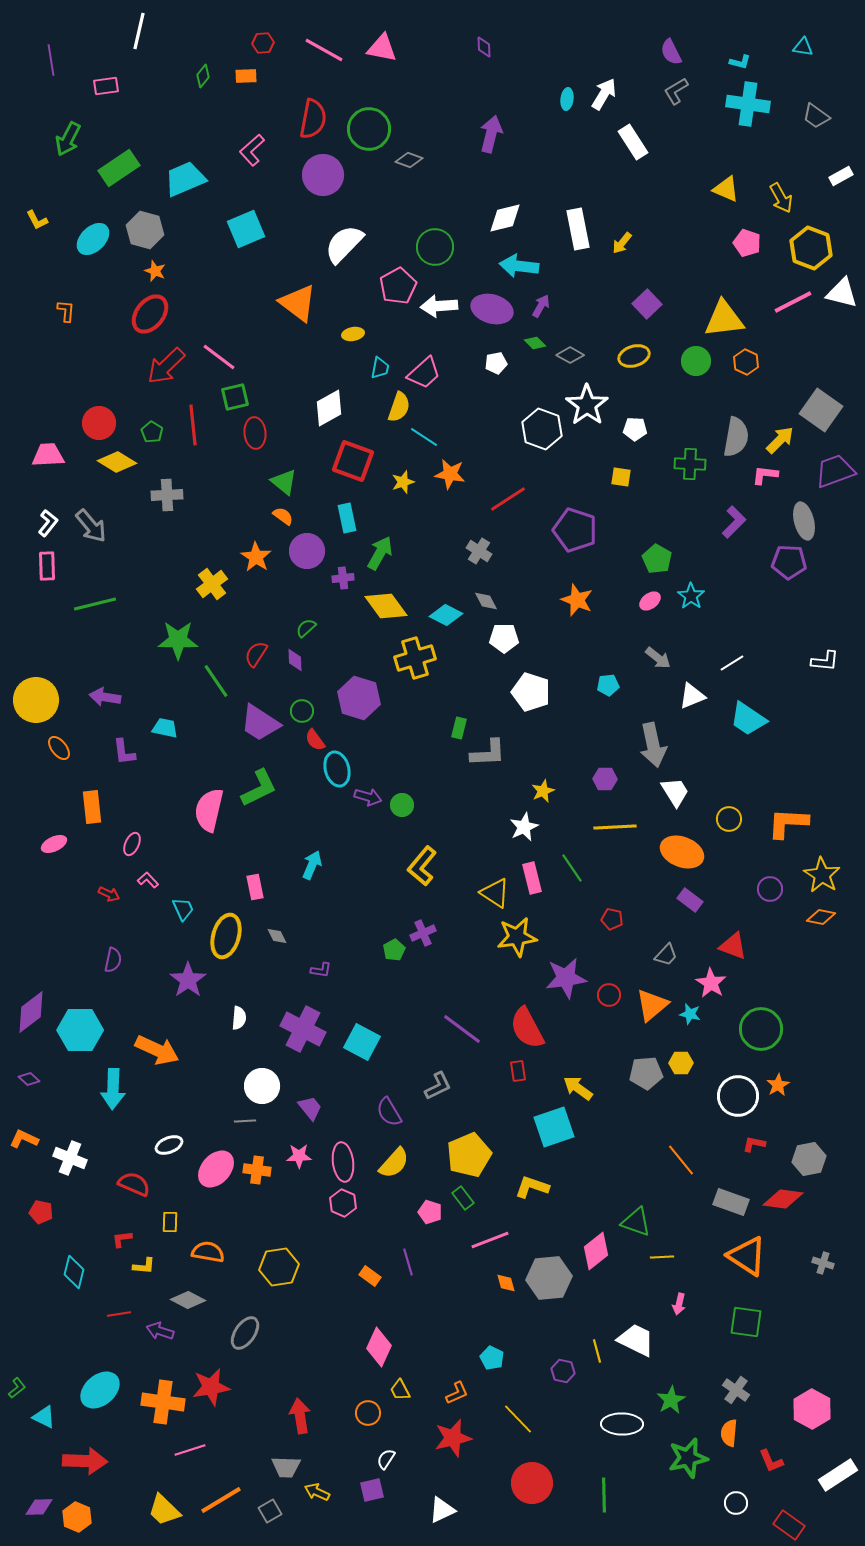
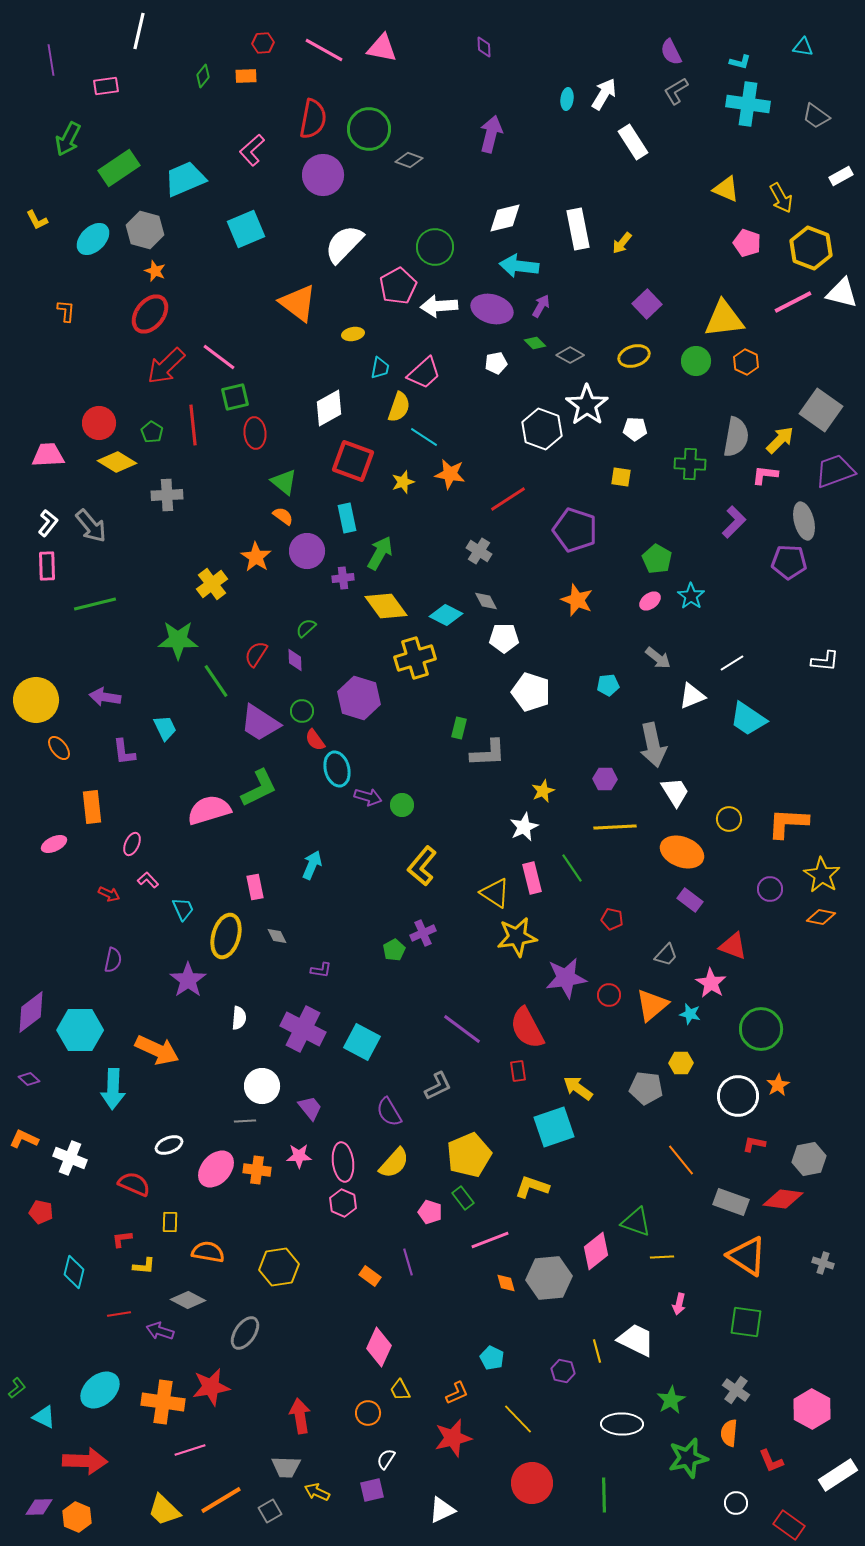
cyan trapezoid at (165, 728): rotated 52 degrees clockwise
pink semicircle at (209, 810): rotated 60 degrees clockwise
gray pentagon at (646, 1073): moved 15 px down; rotated 12 degrees clockwise
